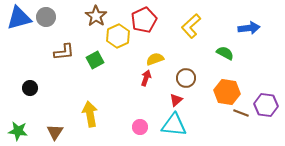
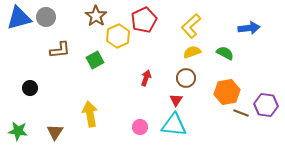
brown L-shape: moved 4 px left, 2 px up
yellow semicircle: moved 37 px right, 7 px up
orange hexagon: rotated 20 degrees counterclockwise
red triangle: rotated 16 degrees counterclockwise
